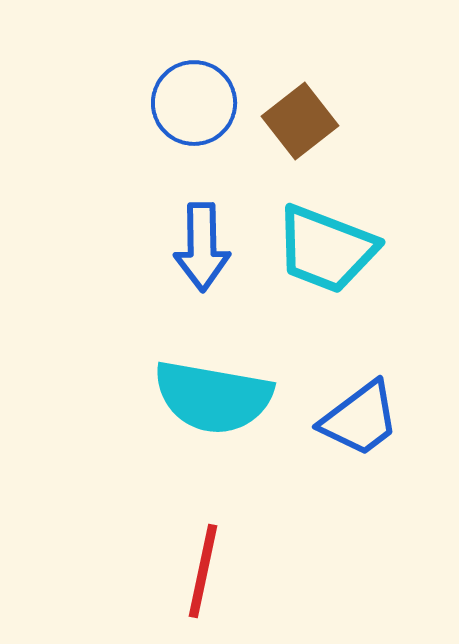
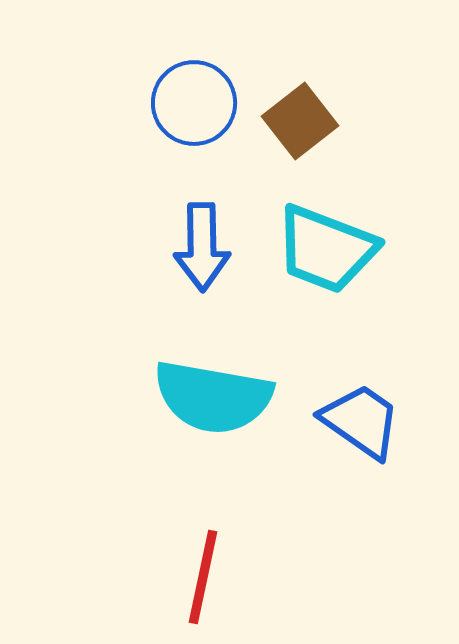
blue trapezoid: moved 1 px right, 2 px down; rotated 108 degrees counterclockwise
red line: moved 6 px down
